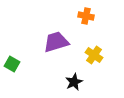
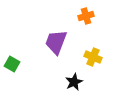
orange cross: rotated 28 degrees counterclockwise
purple trapezoid: rotated 52 degrees counterclockwise
yellow cross: moved 1 px left, 2 px down; rotated 12 degrees counterclockwise
